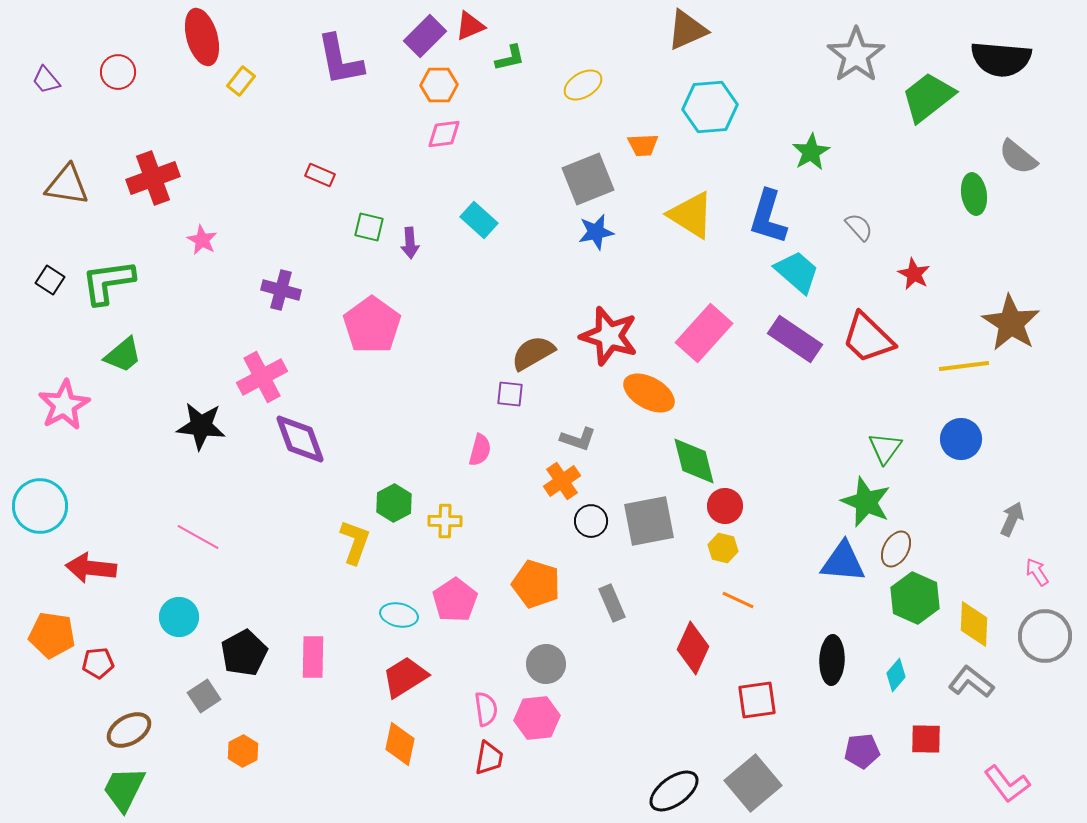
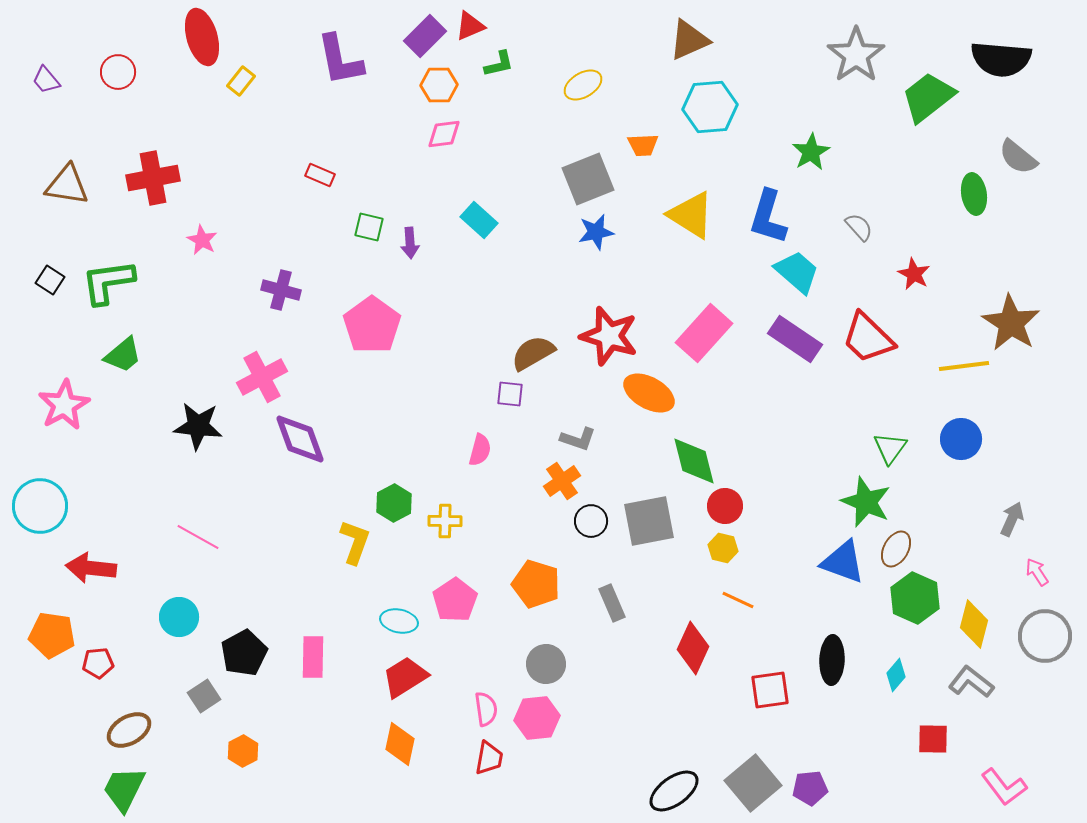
brown triangle at (687, 30): moved 2 px right, 10 px down
green L-shape at (510, 58): moved 11 px left, 6 px down
red cross at (153, 178): rotated 9 degrees clockwise
black star at (201, 426): moved 3 px left
green triangle at (885, 448): moved 5 px right
blue triangle at (843, 562): rotated 15 degrees clockwise
cyan ellipse at (399, 615): moved 6 px down
yellow diamond at (974, 624): rotated 12 degrees clockwise
red square at (757, 700): moved 13 px right, 10 px up
red square at (926, 739): moved 7 px right
purple pentagon at (862, 751): moved 52 px left, 37 px down
pink L-shape at (1007, 784): moved 3 px left, 3 px down
